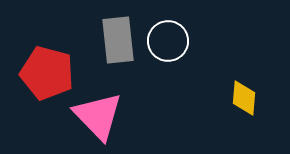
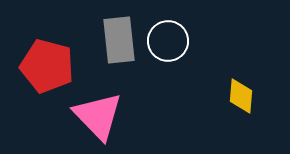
gray rectangle: moved 1 px right
red pentagon: moved 7 px up
yellow diamond: moved 3 px left, 2 px up
